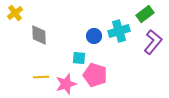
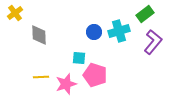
blue circle: moved 4 px up
